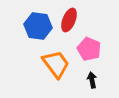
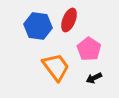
pink pentagon: rotated 10 degrees clockwise
orange trapezoid: moved 3 px down
black arrow: moved 2 px right, 2 px up; rotated 105 degrees counterclockwise
